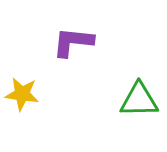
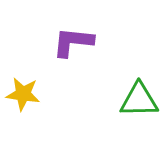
yellow star: moved 1 px right
